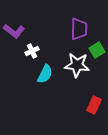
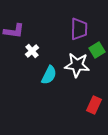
purple L-shape: rotated 30 degrees counterclockwise
white cross: rotated 16 degrees counterclockwise
cyan semicircle: moved 4 px right, 1 px down
